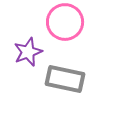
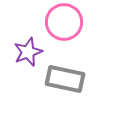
pink circle: moved 1 px left
